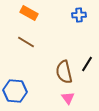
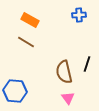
orange rectangle: moved 1 px right, 7 px down
black line: rotated 14 degrees counterclockwise
